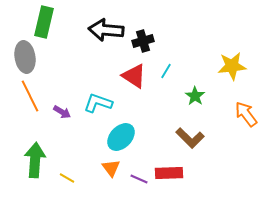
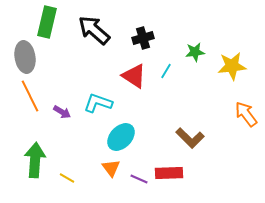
green rectangle: moved 3 px right
black arrow: moved 12 px left; rotated 36 degrees clockwise
black cross: moved 3 px up
green star: moved 44 px up; rotated 30 degrees clockwise
